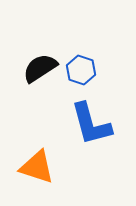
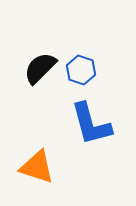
black semicircle: rotated 12 degrees counterclockwise
